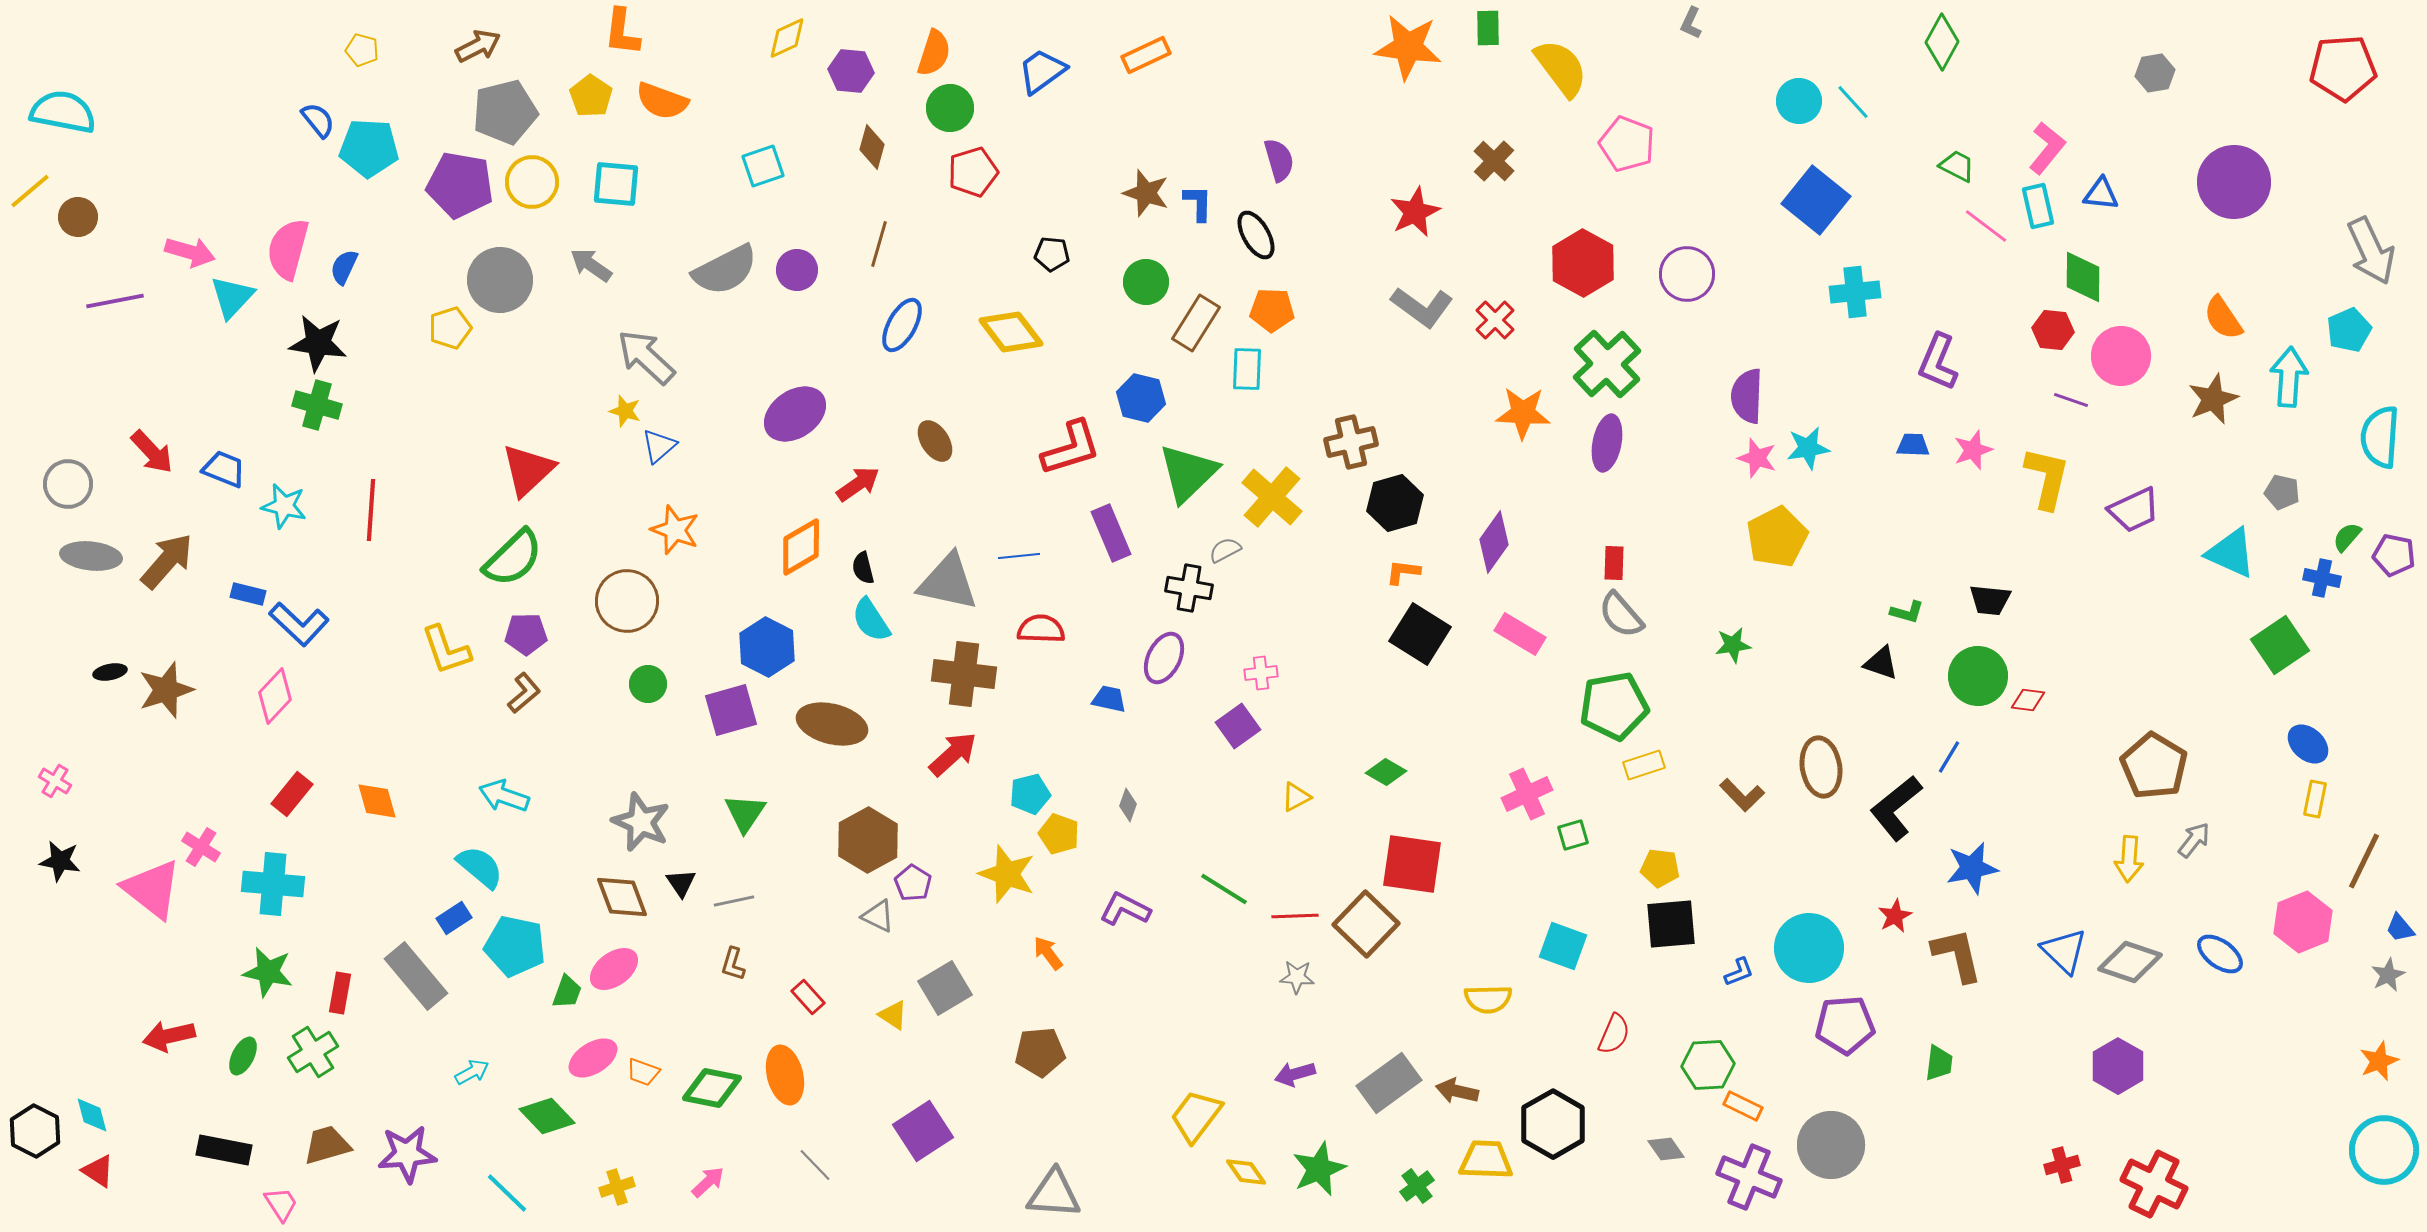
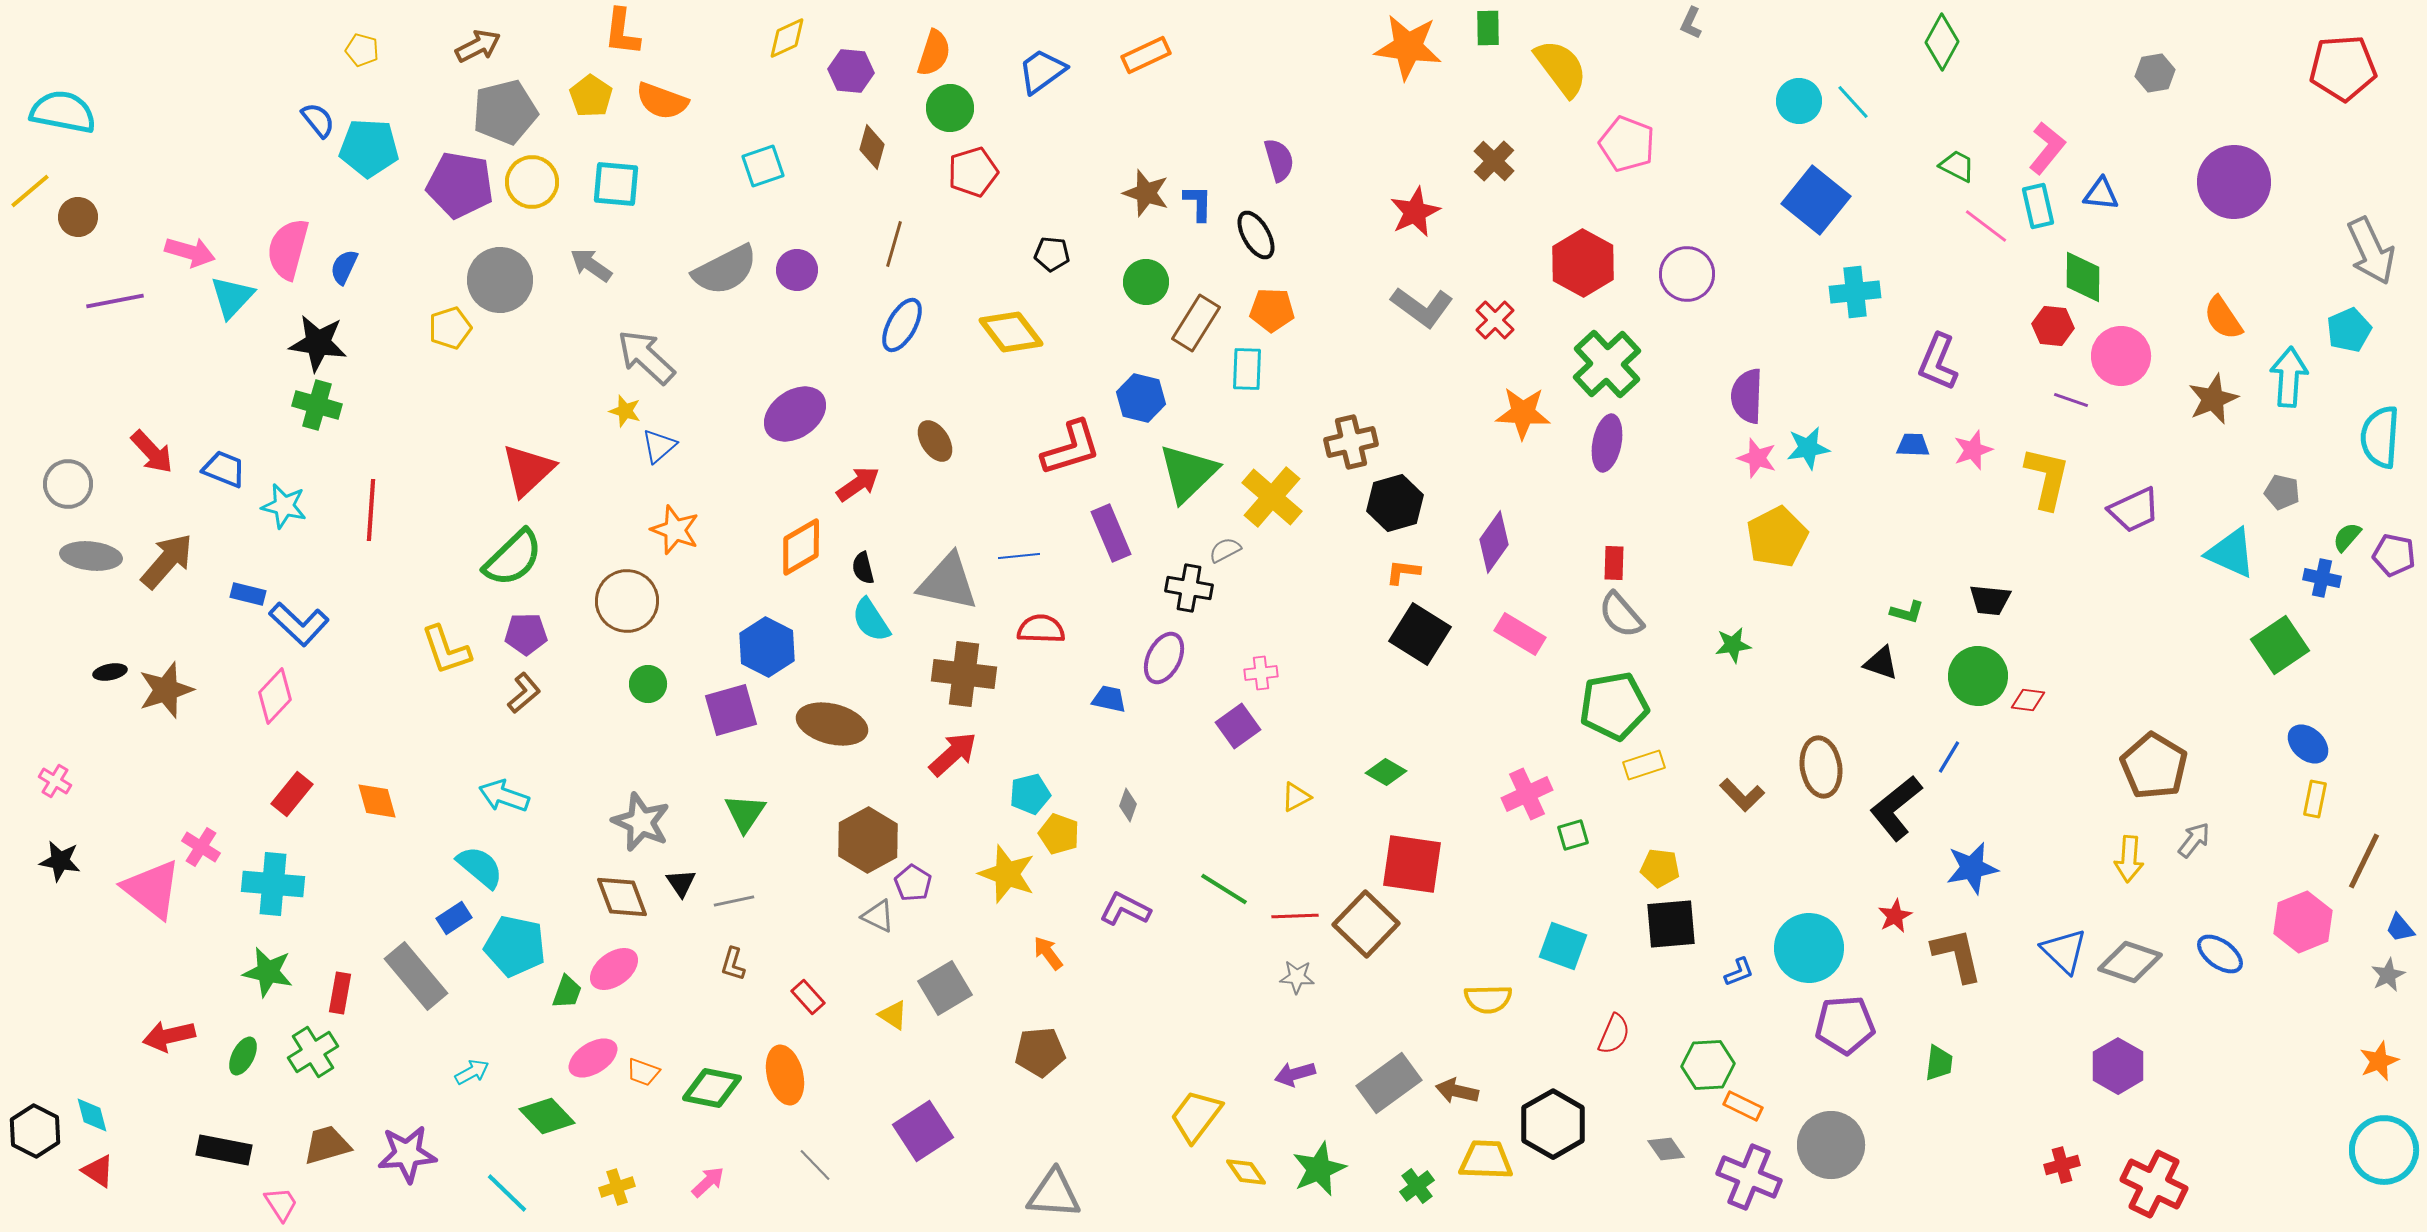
brown line at (879, 244): moved 15 px right
red hexagon at (2053, 330): moved 4 px up
